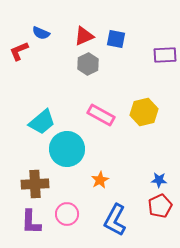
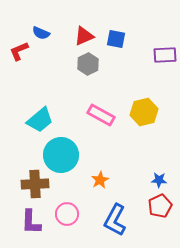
cyan trapezoid: moved 2 px left, 2 px up
cyan circle: moved 6 px left, 6 px down
